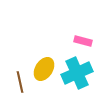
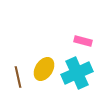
brown line: moved 2 px left, 5 px up
